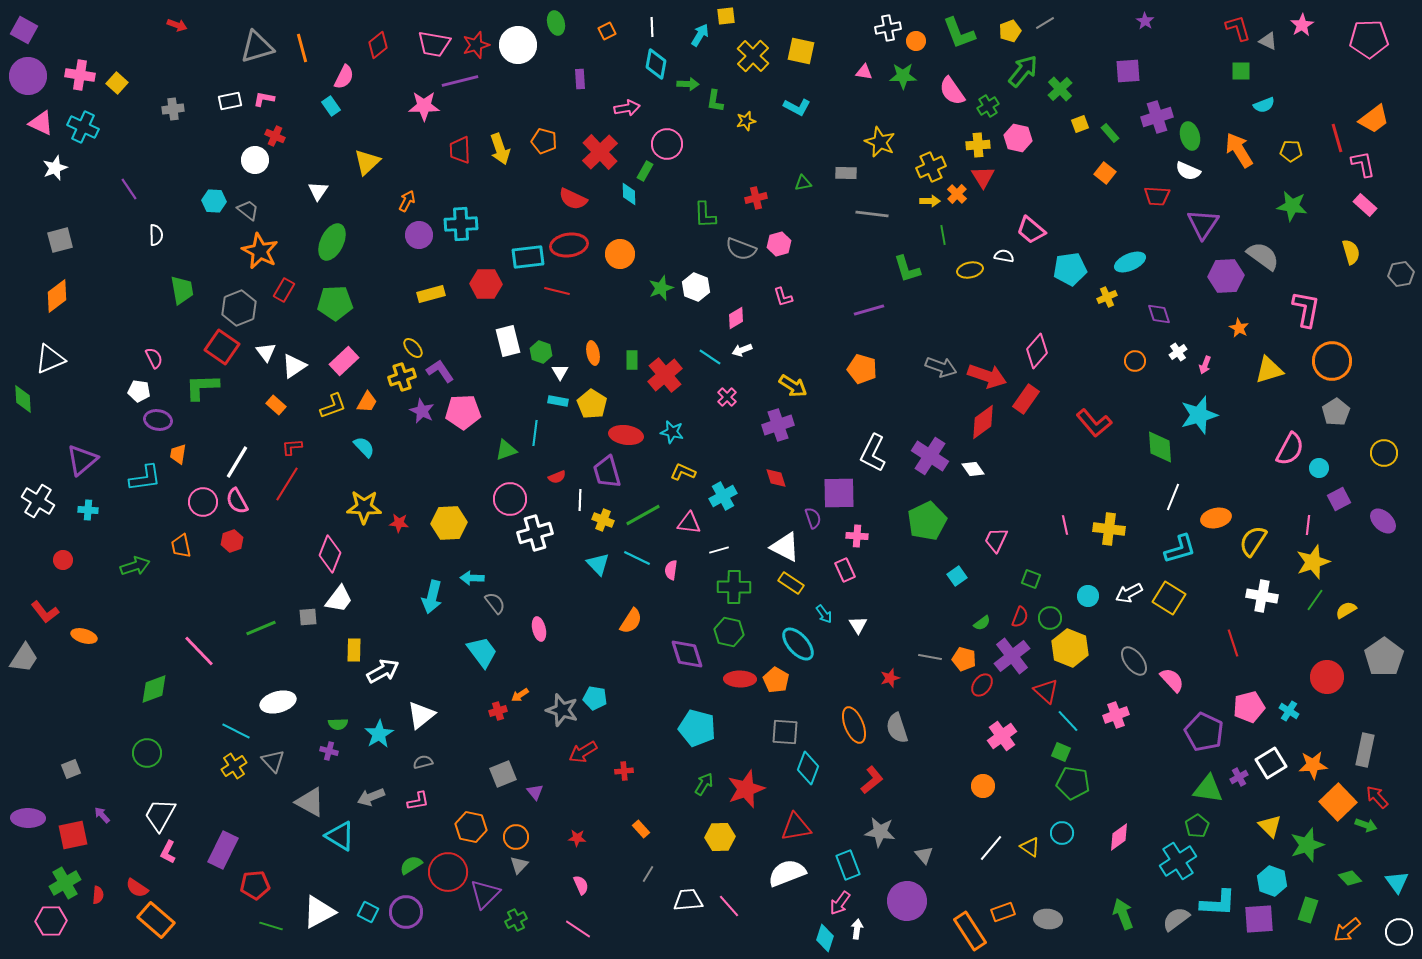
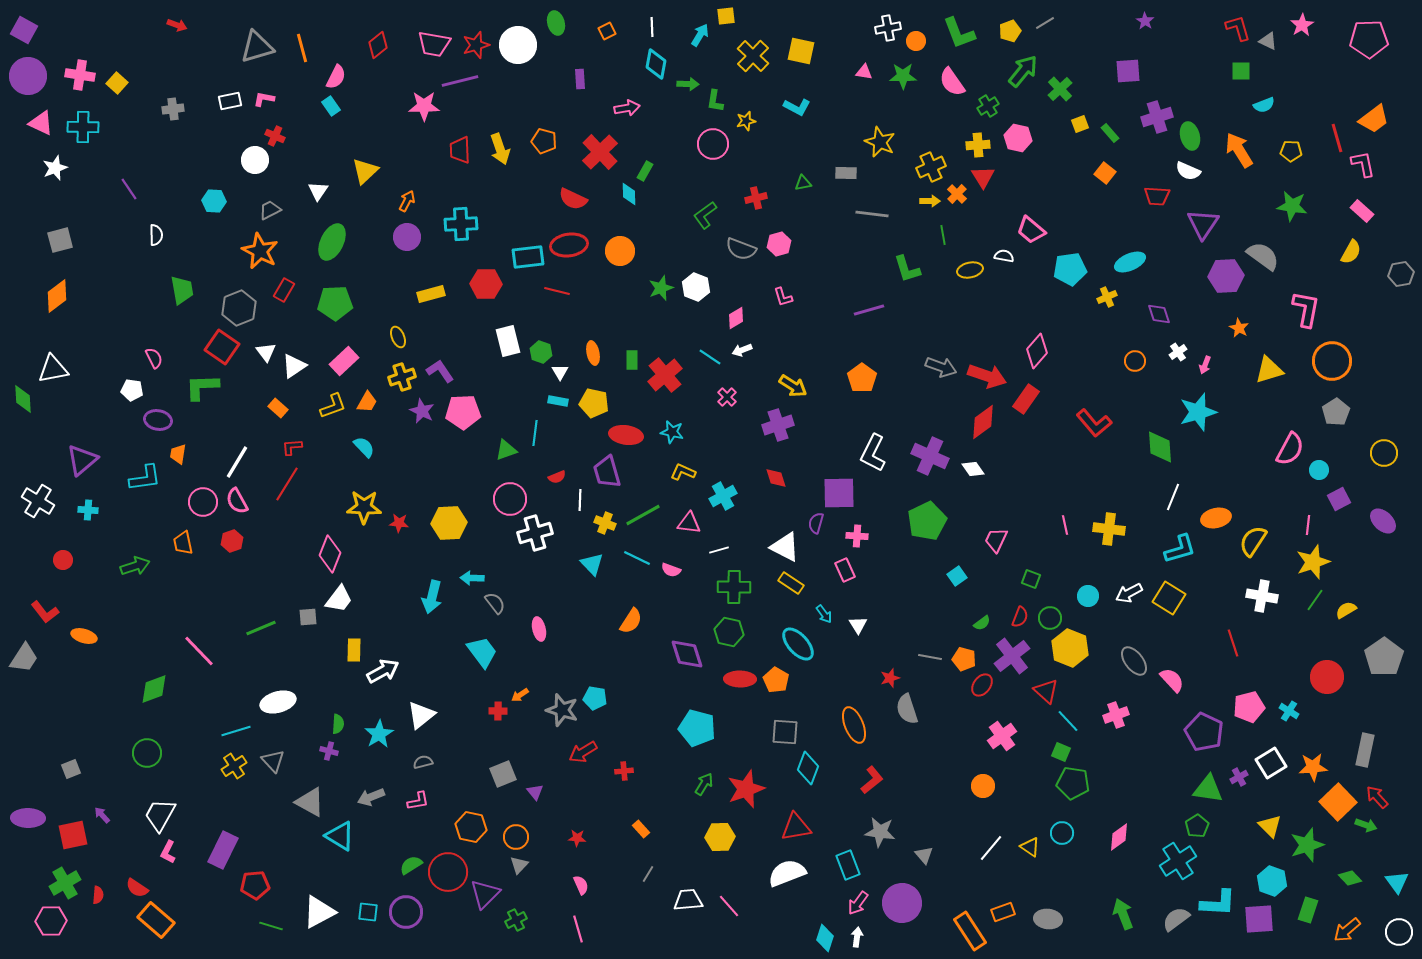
pink semicircle at (344, 77): moved 8 px left
pink semicircle at (952, 91): moved 9 px up
cyan cross at (83, 127): rotated 24 degrees counterclockwise
pink circle at (667, 144): moved 46 px right
yellow triangle at (367, 162): moved 2 px left, 9 px down
pink rectangle at (1365, 205): moved 3 px left, 6 px down
gray trapezoid at (248, 210): moved 22 px right; rotated 65 degrees counterclockwise
green L-shape at (705, 215): rotated 56 degrees clockwise
purple circle at (419, 235): moved 12 px left, 2 px down
yellow semicircle at (1351, 252): rotated 45 degrees clockwise
orange circle at (620, 254): moved 3 px up
yellow ellipse at (413, 348): moved 15 px left, 11 px up; rotated 20 degrees clockwise
white triangle at (50, 359): moved 3 px right, 10 px down; rotated 12 degrees clockwise
orange pentagon at (862, 369): moved 9 px down; rotated 20 degrees clockwise
white pentagon at (139, 391): moved 7 px left, 1 px up
yellow pentagon at (592, 404): moved 2 px right, 1 px up; rotated 20 degrees counterclockwise
orange rectangle at (276, 405): moved 2 px right, 3 px down
cyan star at (1199, 415): moved 1 px left, 3 px up
purple cross at (930, 456): rotated 9 degrees counterclockwise
cyan circle at (1319, 468): moved 2 px down
purple semicircle at (813, 518): moved 3 px right, 5 px down; rotated 145 degrees counterclockwise
yellow cross at (603, 520): moved 2 px right, 3 px down
orange trapezoid at (181, 546): moved 2 px right, 3 px up
cyan triangle at (598, 564): moved 6 px left
pink semicircle at (671, 570): rotated 78 degrees counterclockwise
red cross at (498, 711): rotated 18 degrees clockwise
green semicircle at (338, 724): rotated 84 degrees counterclockwise
gray semicircle at (897, 728): moved 10 px right, 19 px up
cyan line at (236, 731): rotated 44 degrees counterclockwise
orange star at (1313, 765): moved 2 px down
purple circle at (907, 901): moved 5 px left, 2 px down
pink arrow at (840, 903): moved 18 px right
cyan square at (368, 912): rotated 20 degrees counterclockwise
pink line at (578, 929): rotated 40 degrees clockwise
white arrow at (857, 929): moved 8 px down
